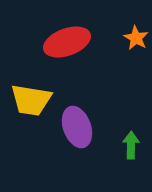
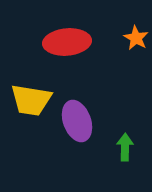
red ellipse: rotated 15 degrees clockwise
purple ellipse: moved 6 px up
green arrow: moved 6 px left, 2 px down
